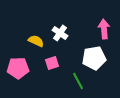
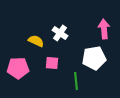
pink square: rotated 24 degrees clockwise
green line: moved 2 px left; rotated 24 degrees clockwise
